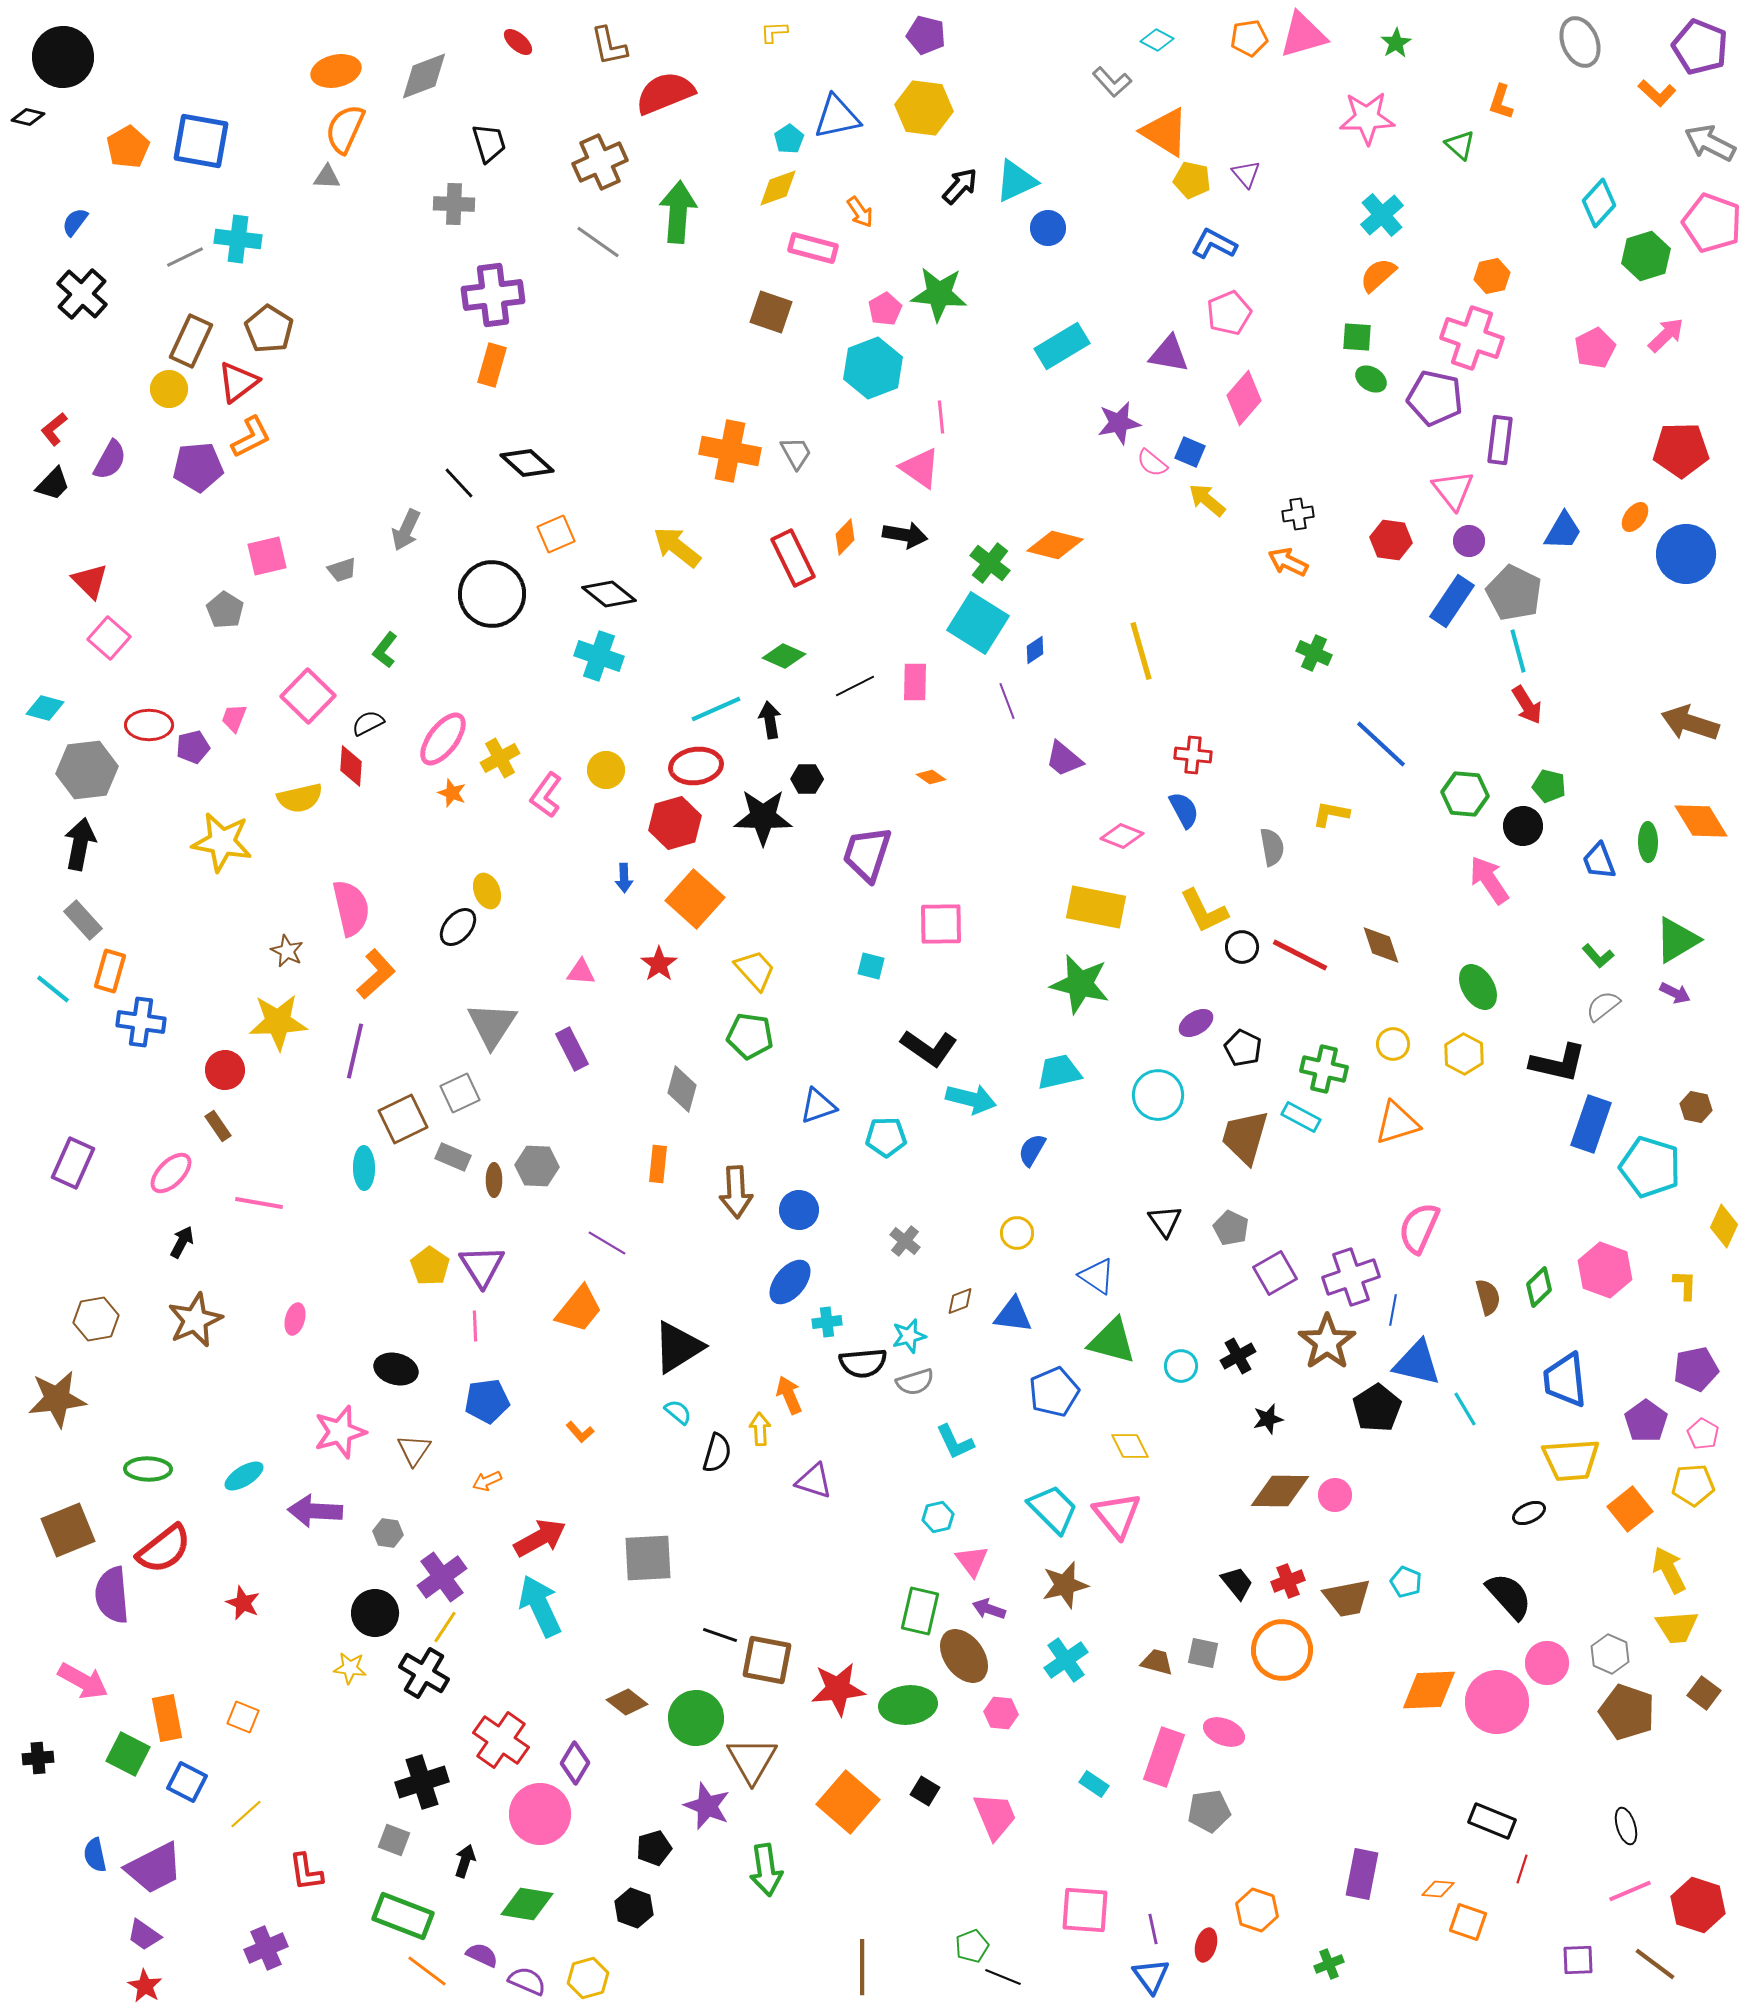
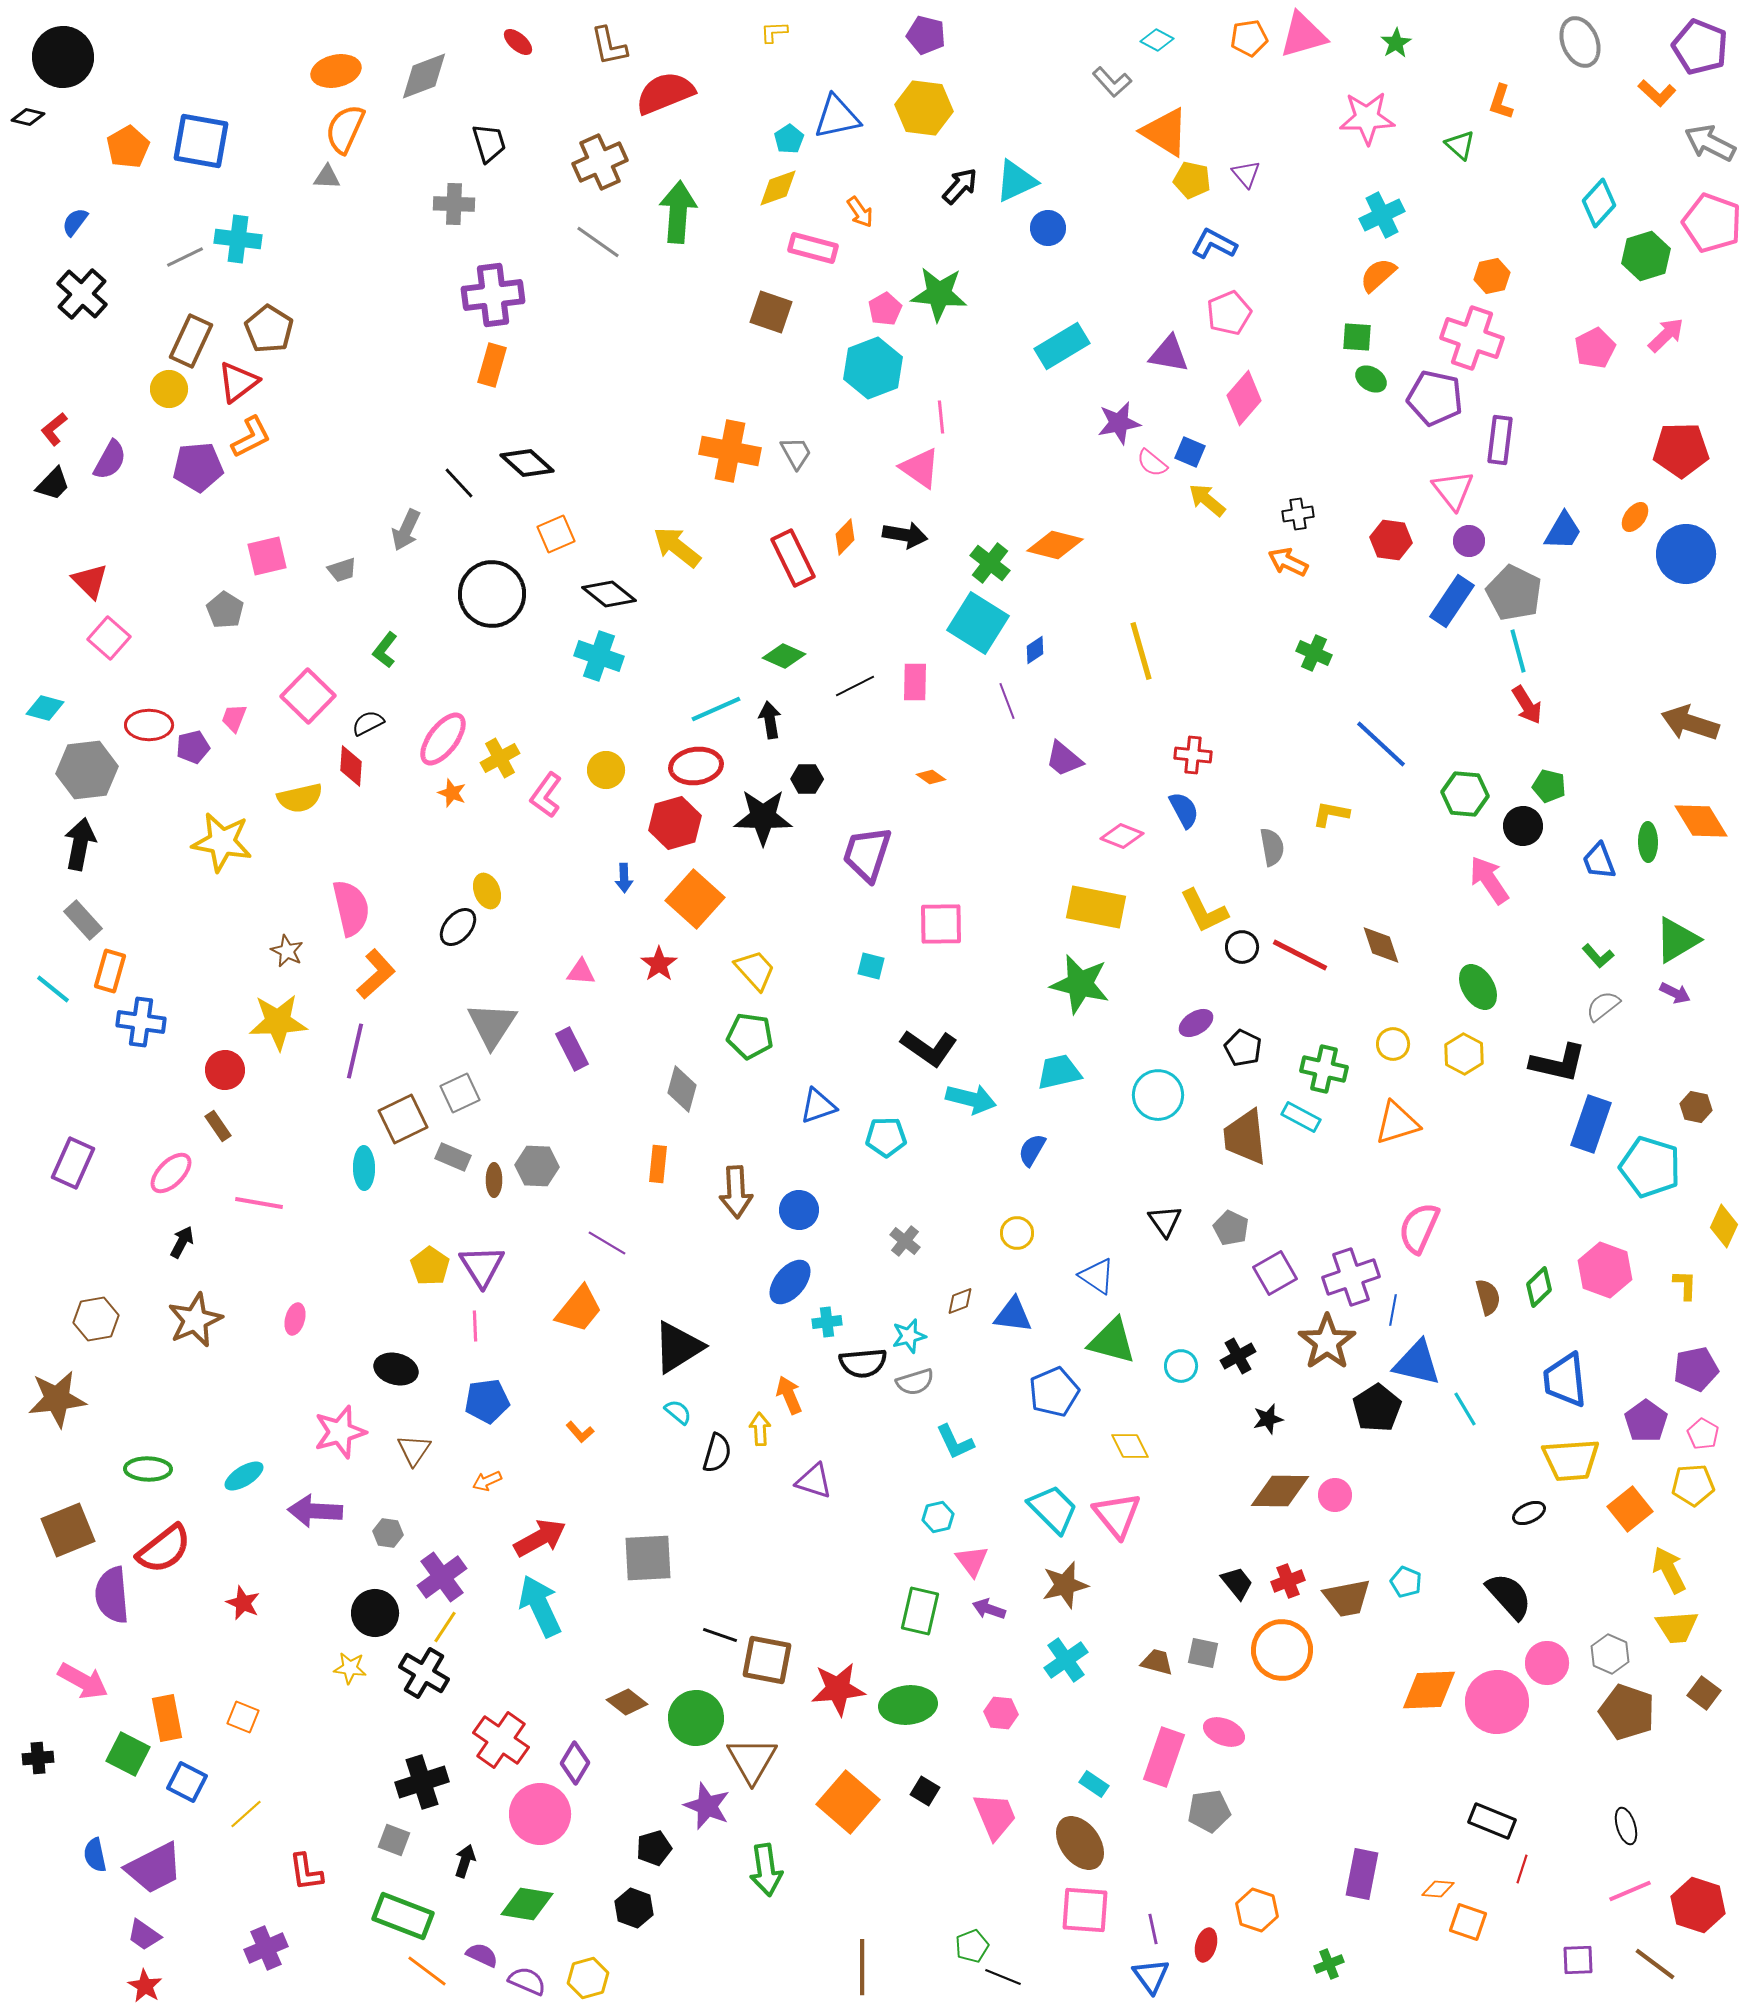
cyan cross at (1382, 215): rotated 15 degrees clockwise
brown trapezoid at (1245, 1137): rotated 22 degrees counterclockwise
brown ellipse at (964, 1656): moved 116 px right, 187 px down
